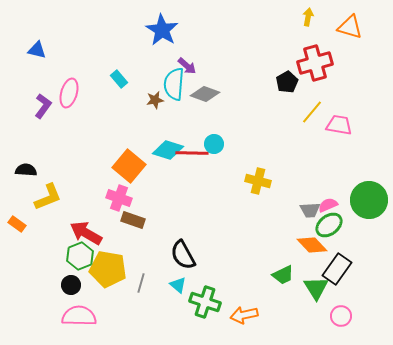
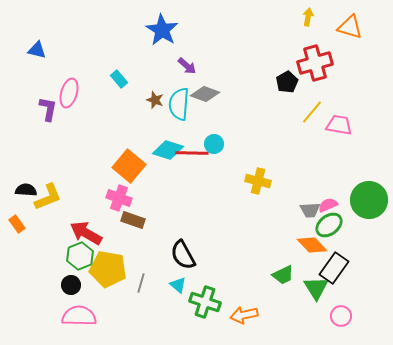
cyan semicircle at (174, 84): moved 5 px right, 20 px down
brown star at (155, 100): rotated 30 degrees clockwise
purple L-shape at (43, 106): moved 5 px right, 3 px down; rotated 25 degrees counterclockwise
black semicircle at (26, 170): moved 20 px down
orange rectangle at (17, 224): rotated 18 degrees clockwise
black rectangle at (337, 269): moved 3 px left, 1 px up
